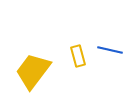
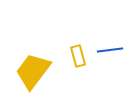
blue line: rotated 20 degrees counterclockwise
